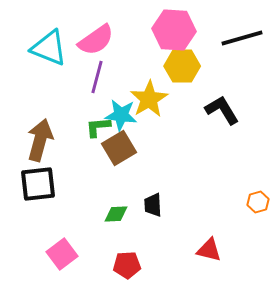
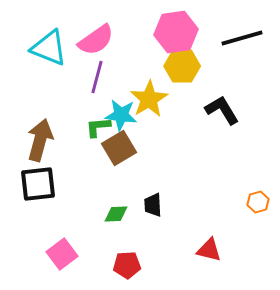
pink hexagon: moved 2 px right, 2 px down; rotated 12 degrees counterclockwise
